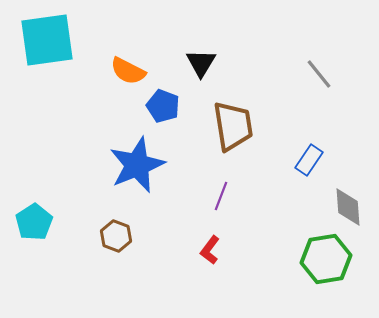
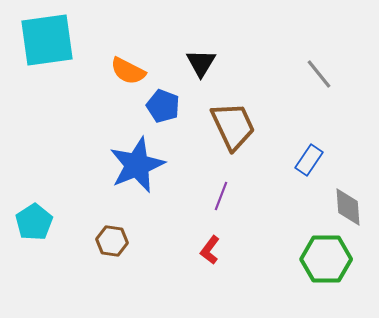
brown trapezoid: rotated 16 degrees counterclockwise
brown hexagon: moved 4 px left, 5 px down; rotated 12 degrees counterclockwise
green hexagon: rotated 9 degrees clockwise
